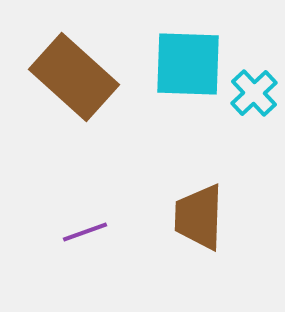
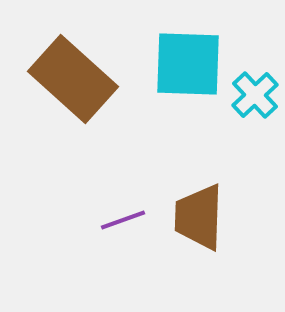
brown rectangle: moved 1 px left, 2 px down
cyan cross: moved 1 px right, 2 px down
purple line: moved 38 px right, 12 px up
